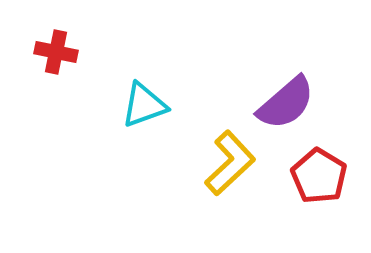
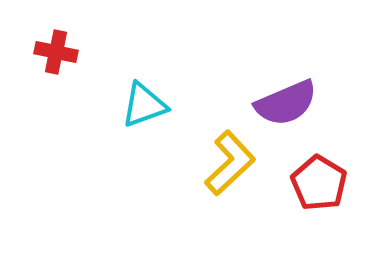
purple semicircle: rotated 18 degrees clockwise
red pentagon: moved 7 px down
